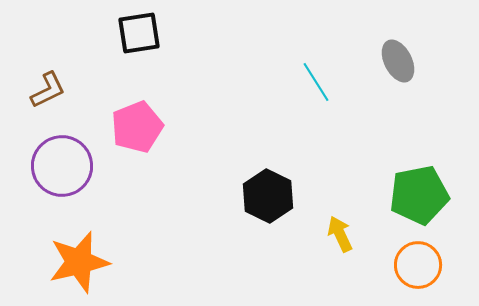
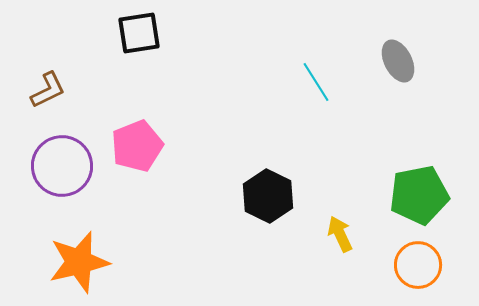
pink pentagon: moved 19 px down
